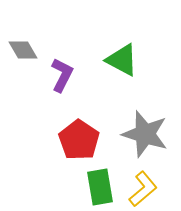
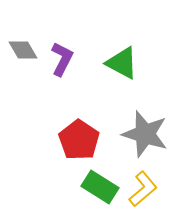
green triangle: moved 3 px down
purple L-shape: moved 16 px up
green rectangle: rotated 48 degrees counterclockwise
